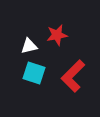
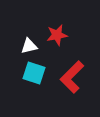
red L-shape: moved 1 px left, 1 px down
